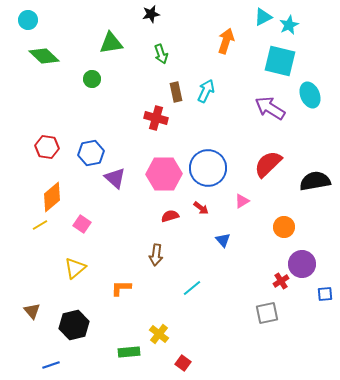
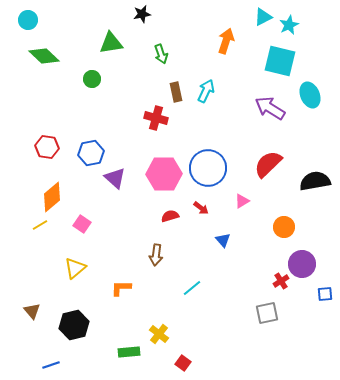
black star at (151, 14): moved 9 px left
